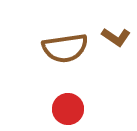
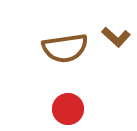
brown L-shape: rotated 8 degrees clockwise
